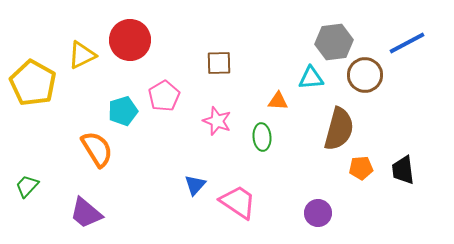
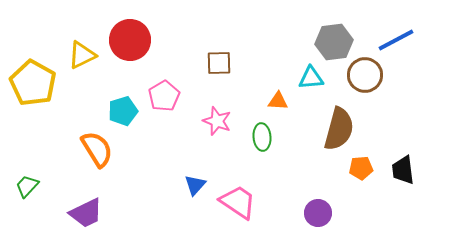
blue line: moved 11 px left, 3 px up
purple trapezoid: rotated 66 degrees counterclockwise
